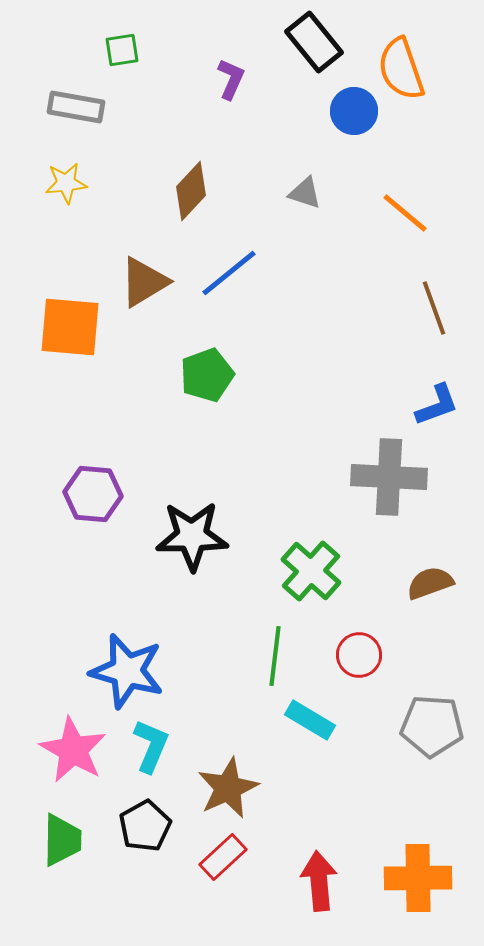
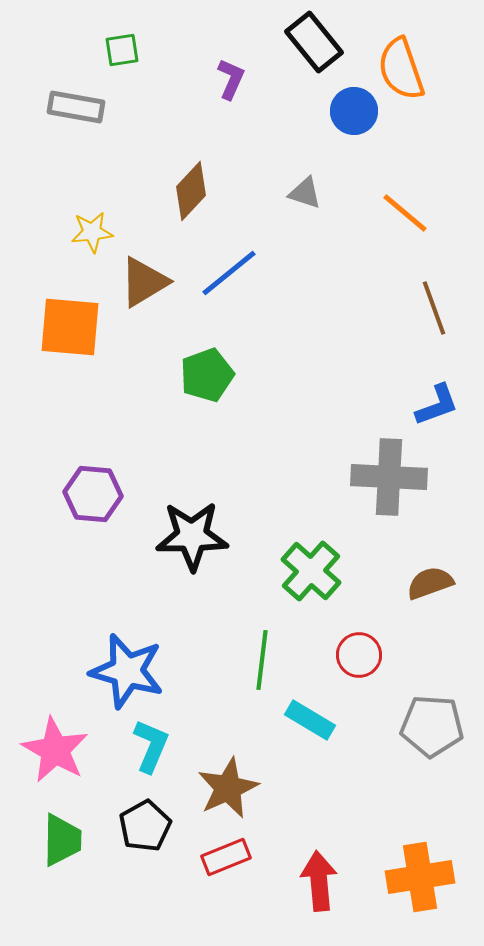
yellow star: moved 26 px right, 49 px down
green line: moved 13 px left, 4 px down
pink star: moved 18 px left
red rectangle: moved 3 px right; rotated 21 degrees clockwise
orange cross: moved 2 px right, 1 px up; rotated 8 degrees counterclockwise
